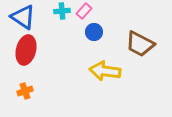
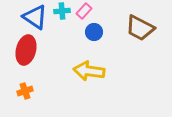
blue triangle: moved 12 px right
brown trapezoid: moved 16 px up
yellow arrow: moved 16 px left
